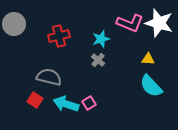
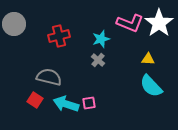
white star: rotated 20 degrees clockwise
pink square: rotated 24 degrees clockwise
